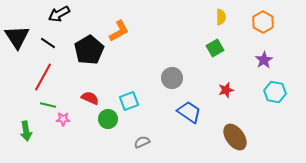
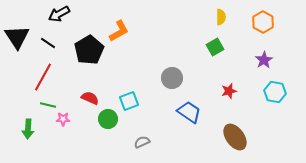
green square: moved 1 px up
red star: moved 3 px right, 1 px down
green arrow: moved 2 px right, 2 px up; rotated 12 degrees clockwise
